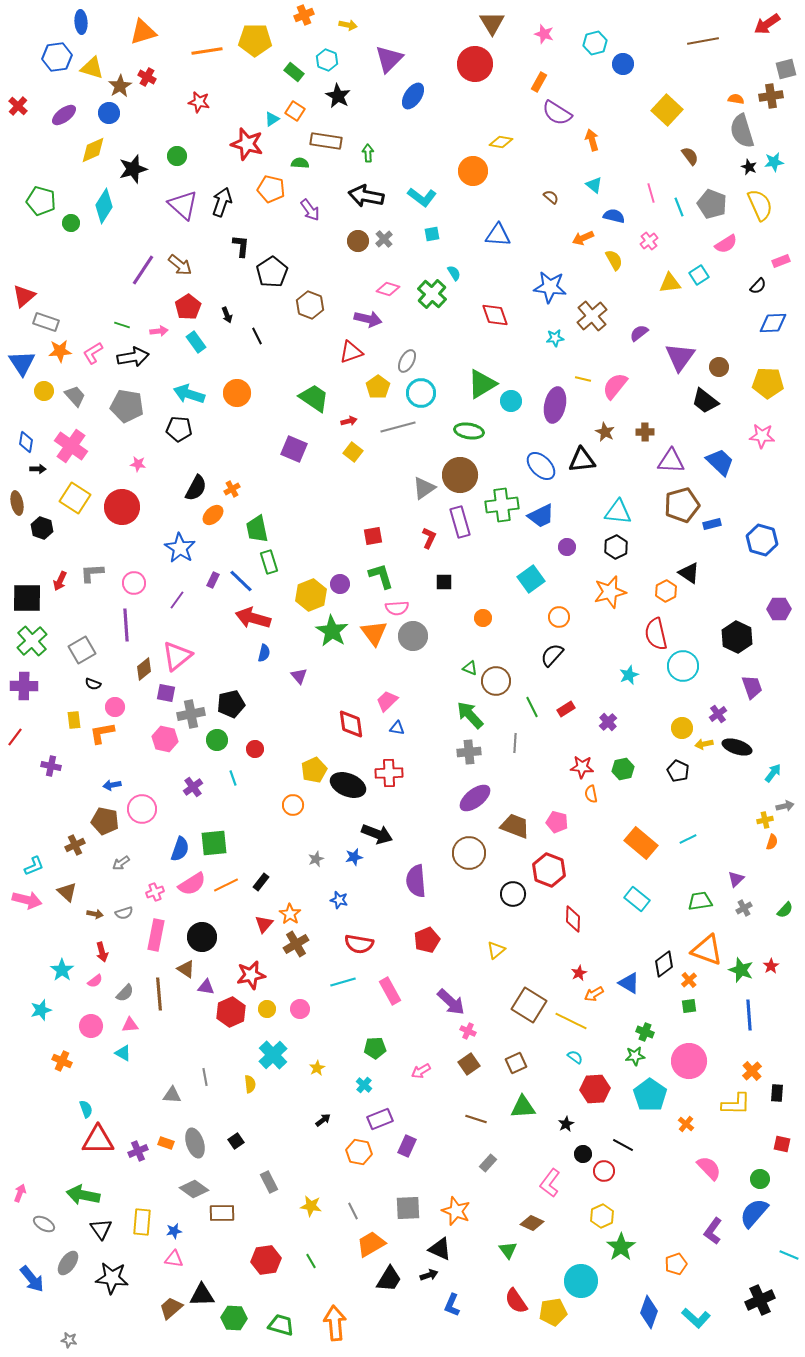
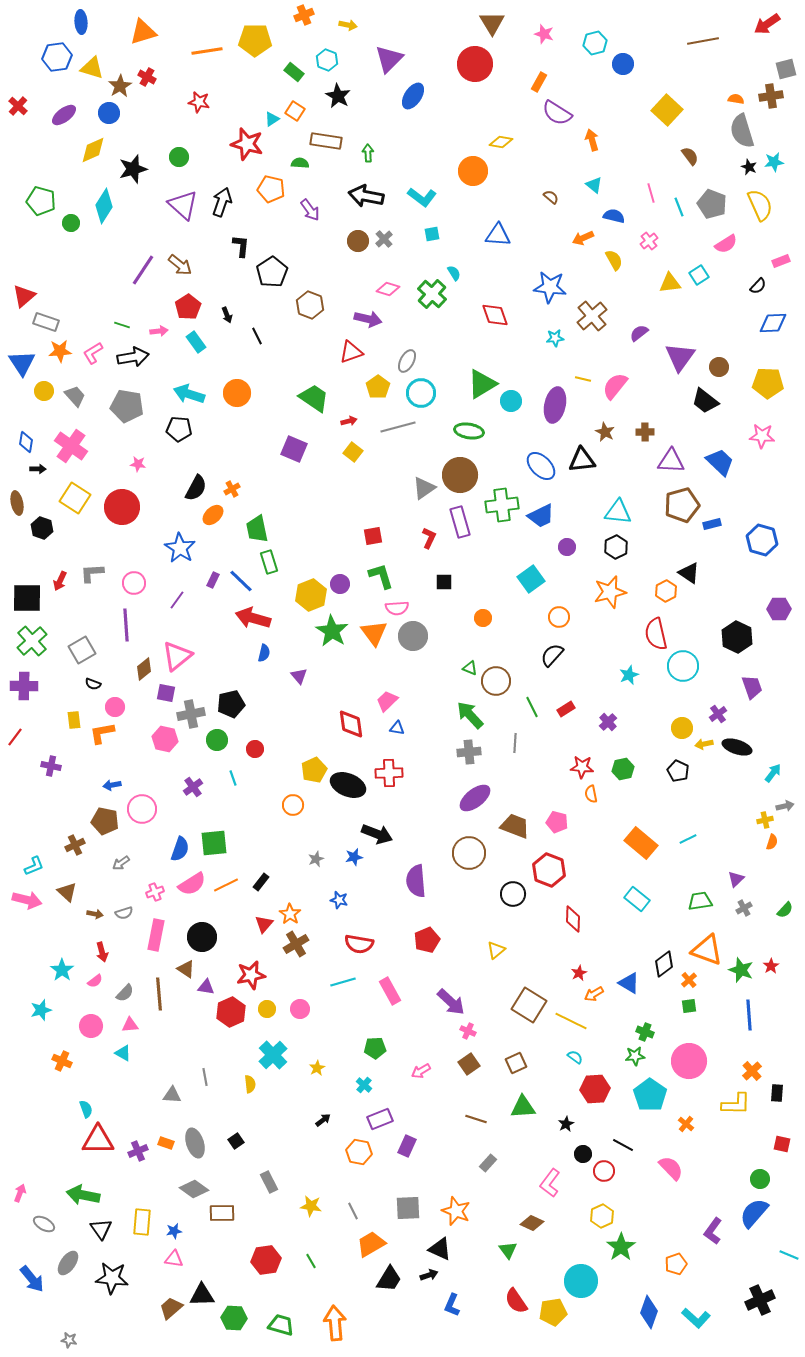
green circle at (177, 156): moved 2 px right, 1 px down
pink semicircle at (709, 1168): moved 38 px left
